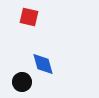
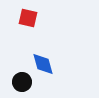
red square: moved 1 px left, 1 px down
